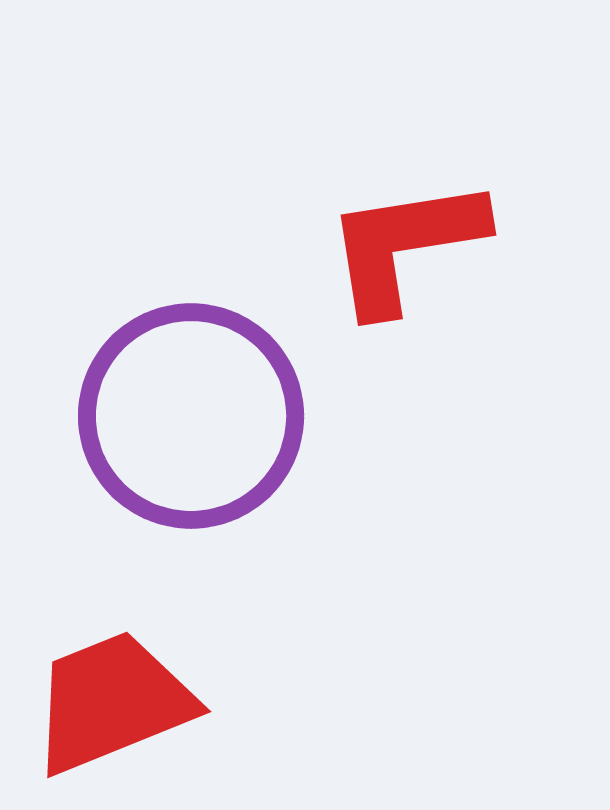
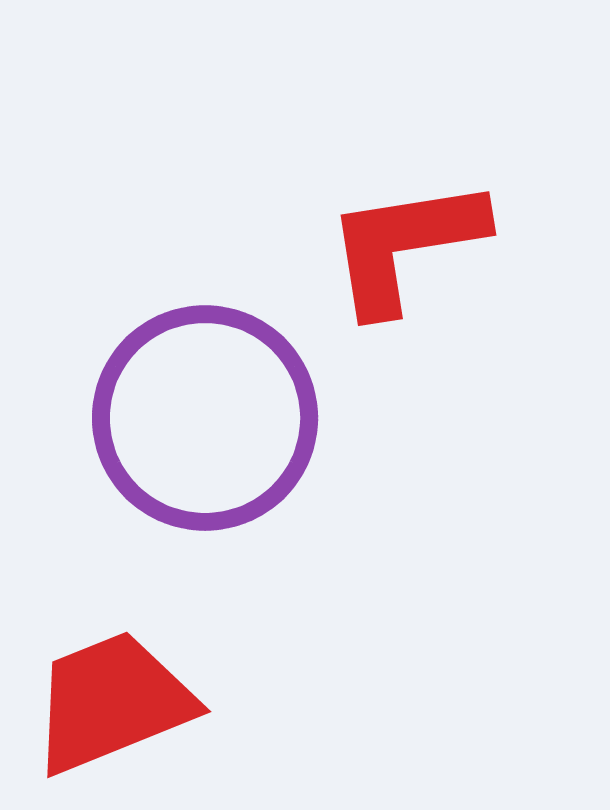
purple circle: moved 14 px right, 2 px down
